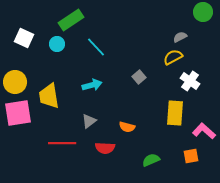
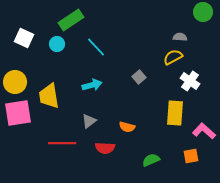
gray semicircle: rotated 32 degrees clockwise
